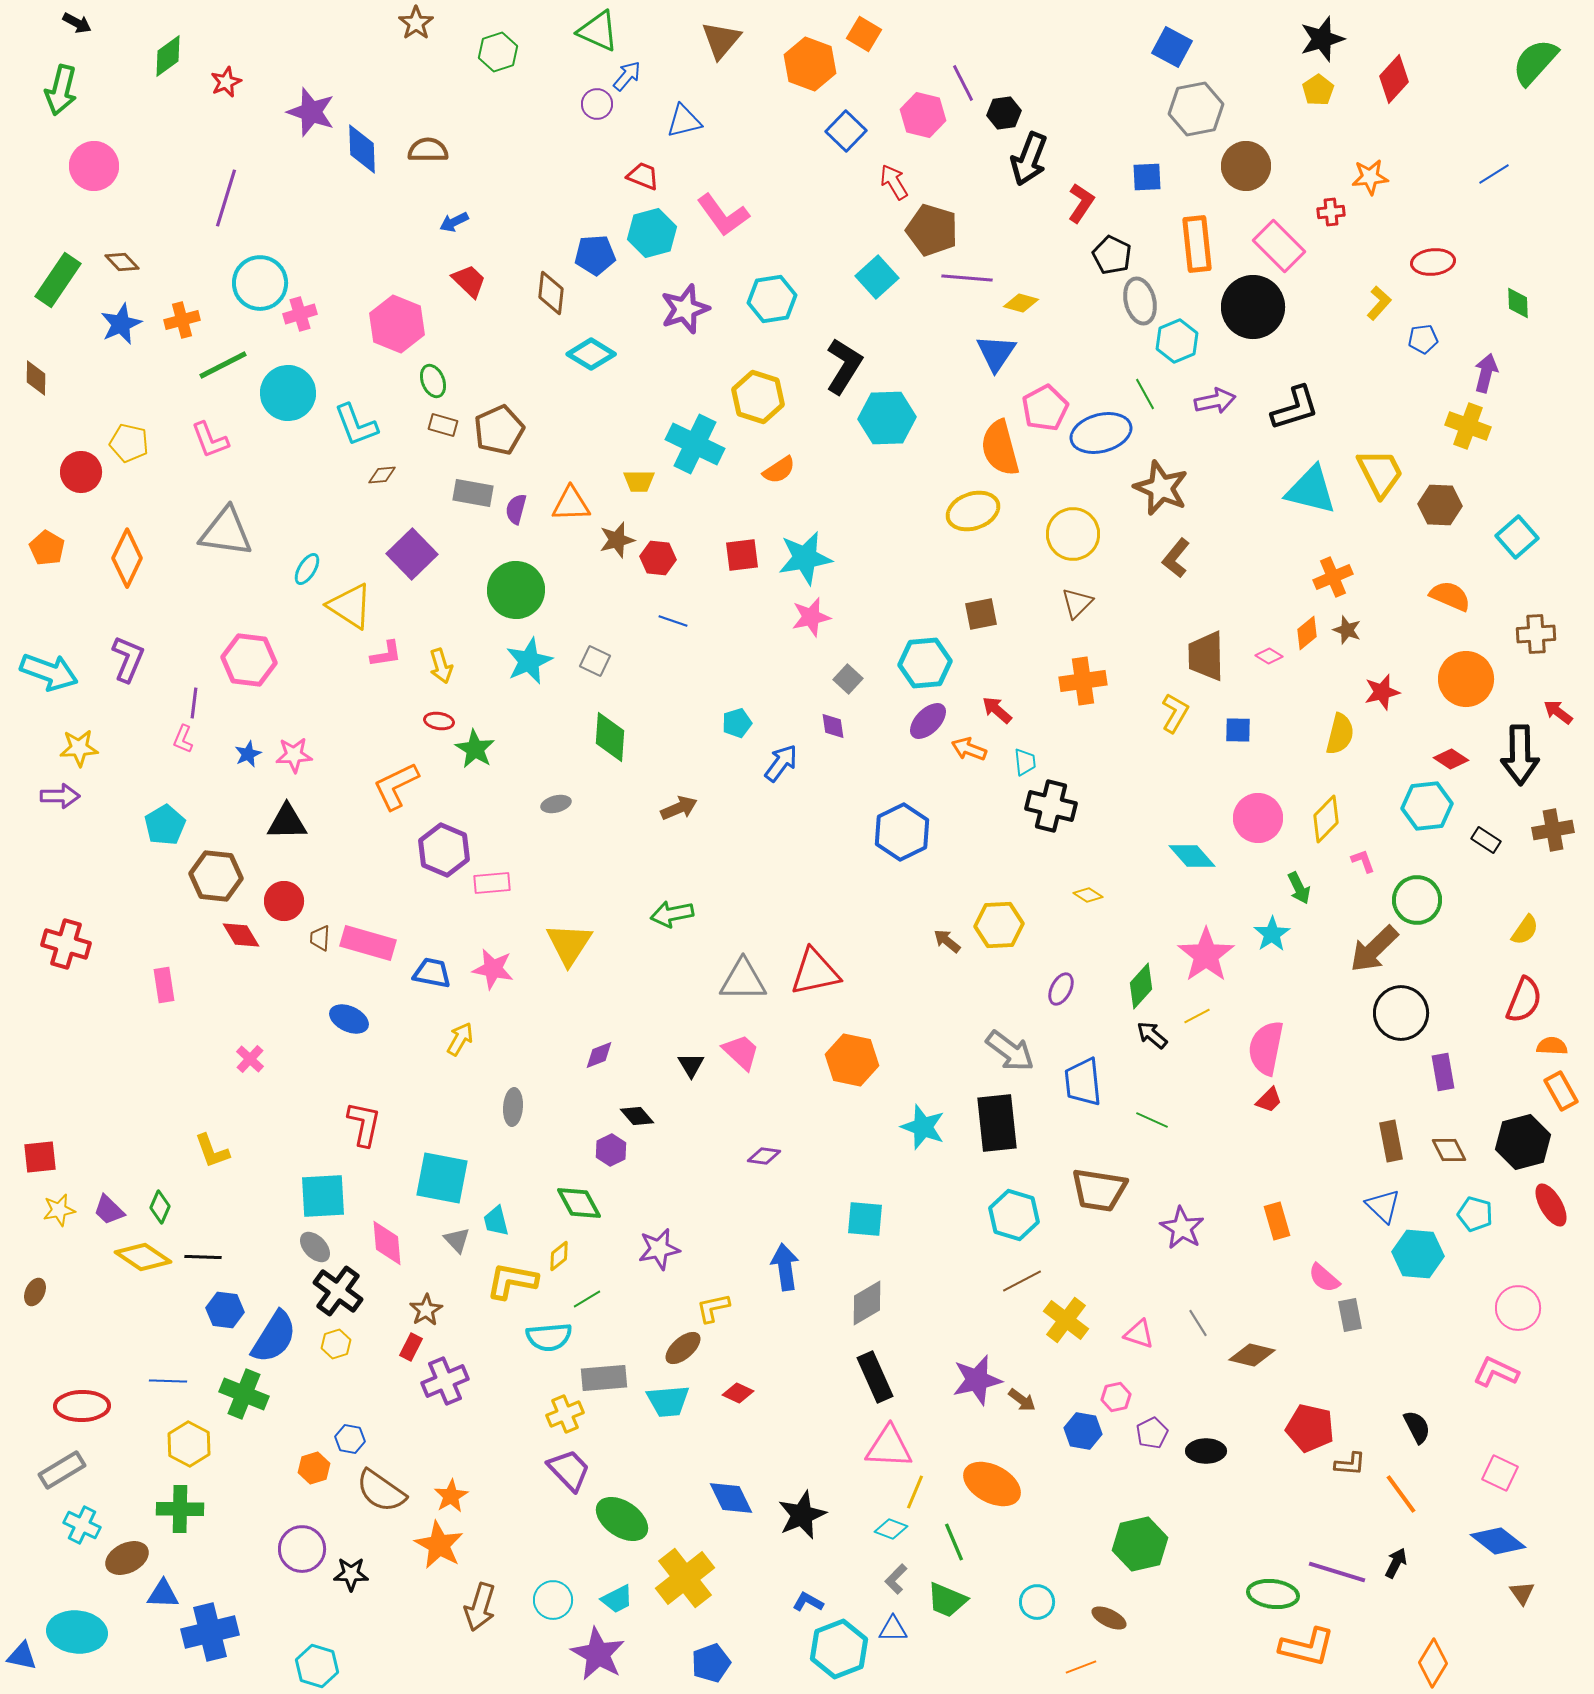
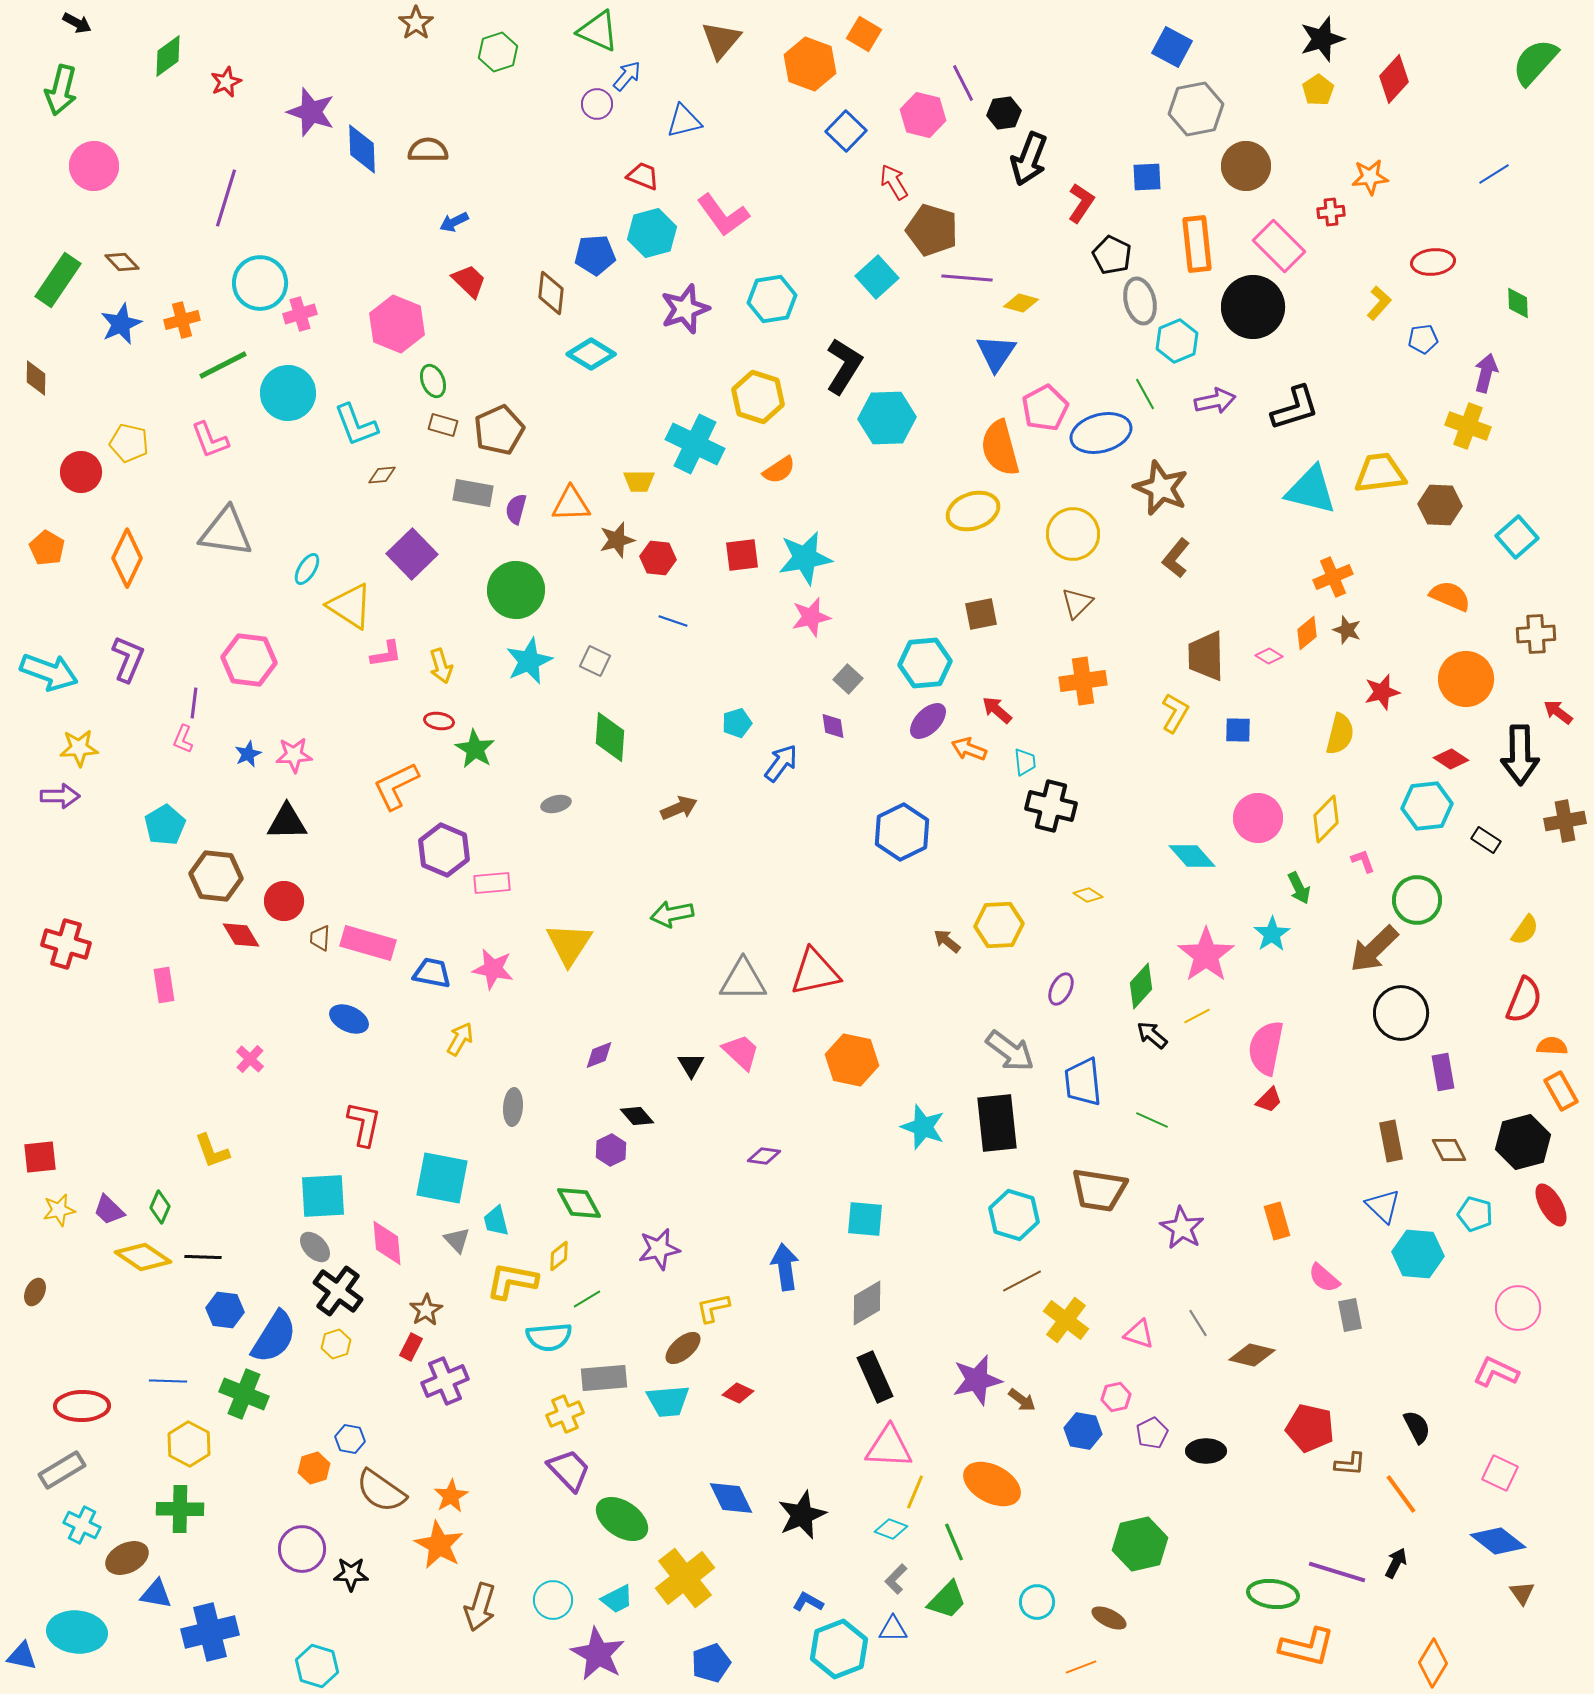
yellow trapezoid at (1380, 473): rotated 70 degrees counterclockwise
brown cross at (1553, 830): moved 12 px right, 9 px up
blue triangle at (163, 1594): moved 7 px left; rotated 8 degrees clockwise
green trapezoid at (947, 1600): rotated 69 degrees counterclockwise
